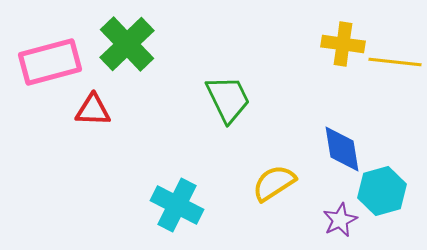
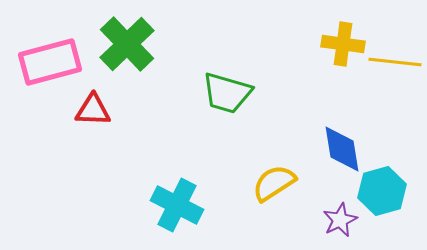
green trapezoid: moved 1 px left, 6 px up; rotated 132 degrees clockwise
